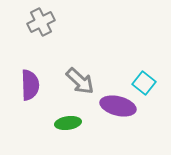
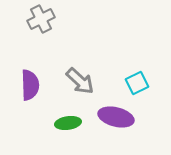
gray cross: moved 3 px up
cyan square: moved 7 px left; rotated 25 degrees clockwise
purple ellipse: moved 2 px left, 11 px down
